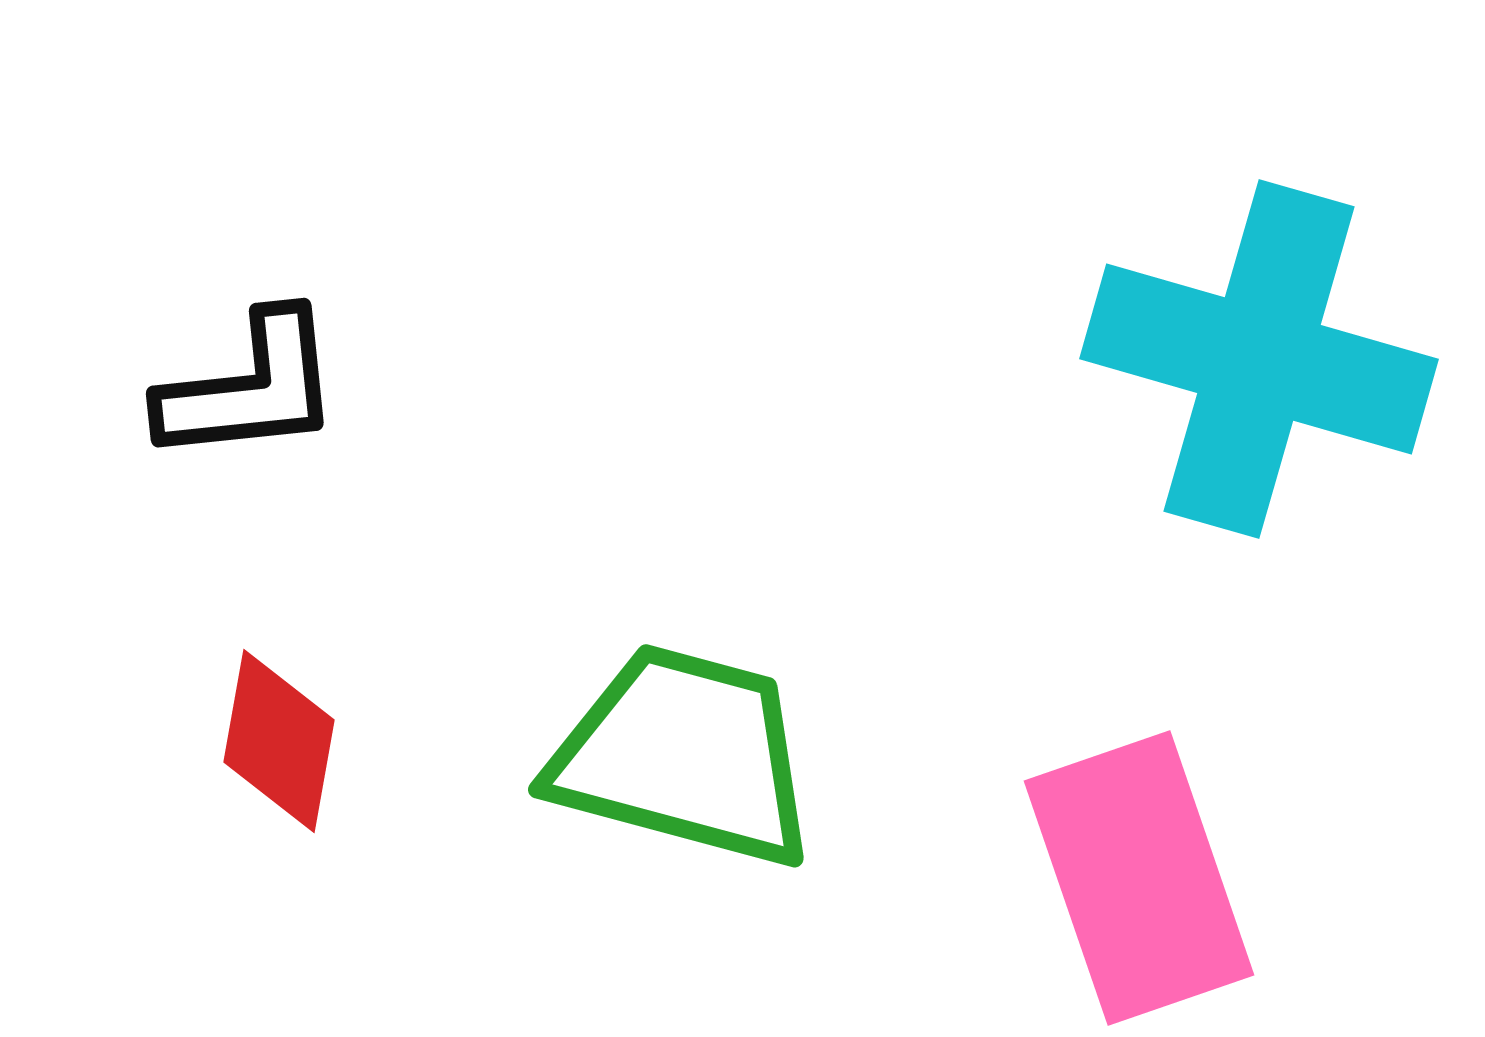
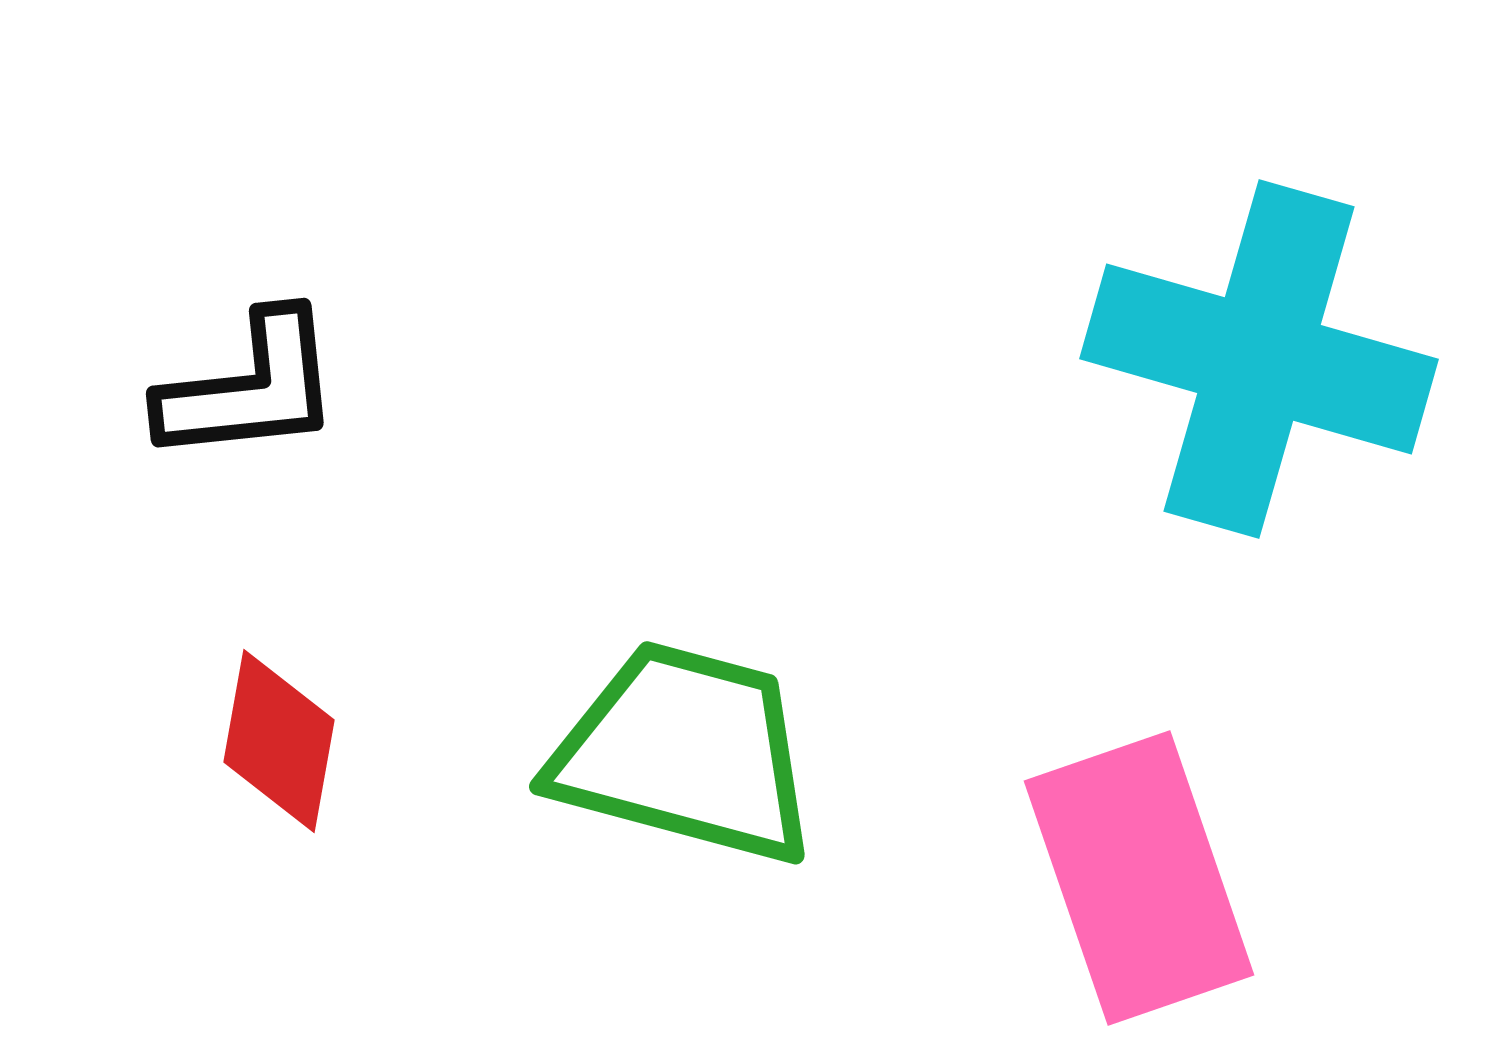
green trapezoid: moved 1 px right, 3 px up
